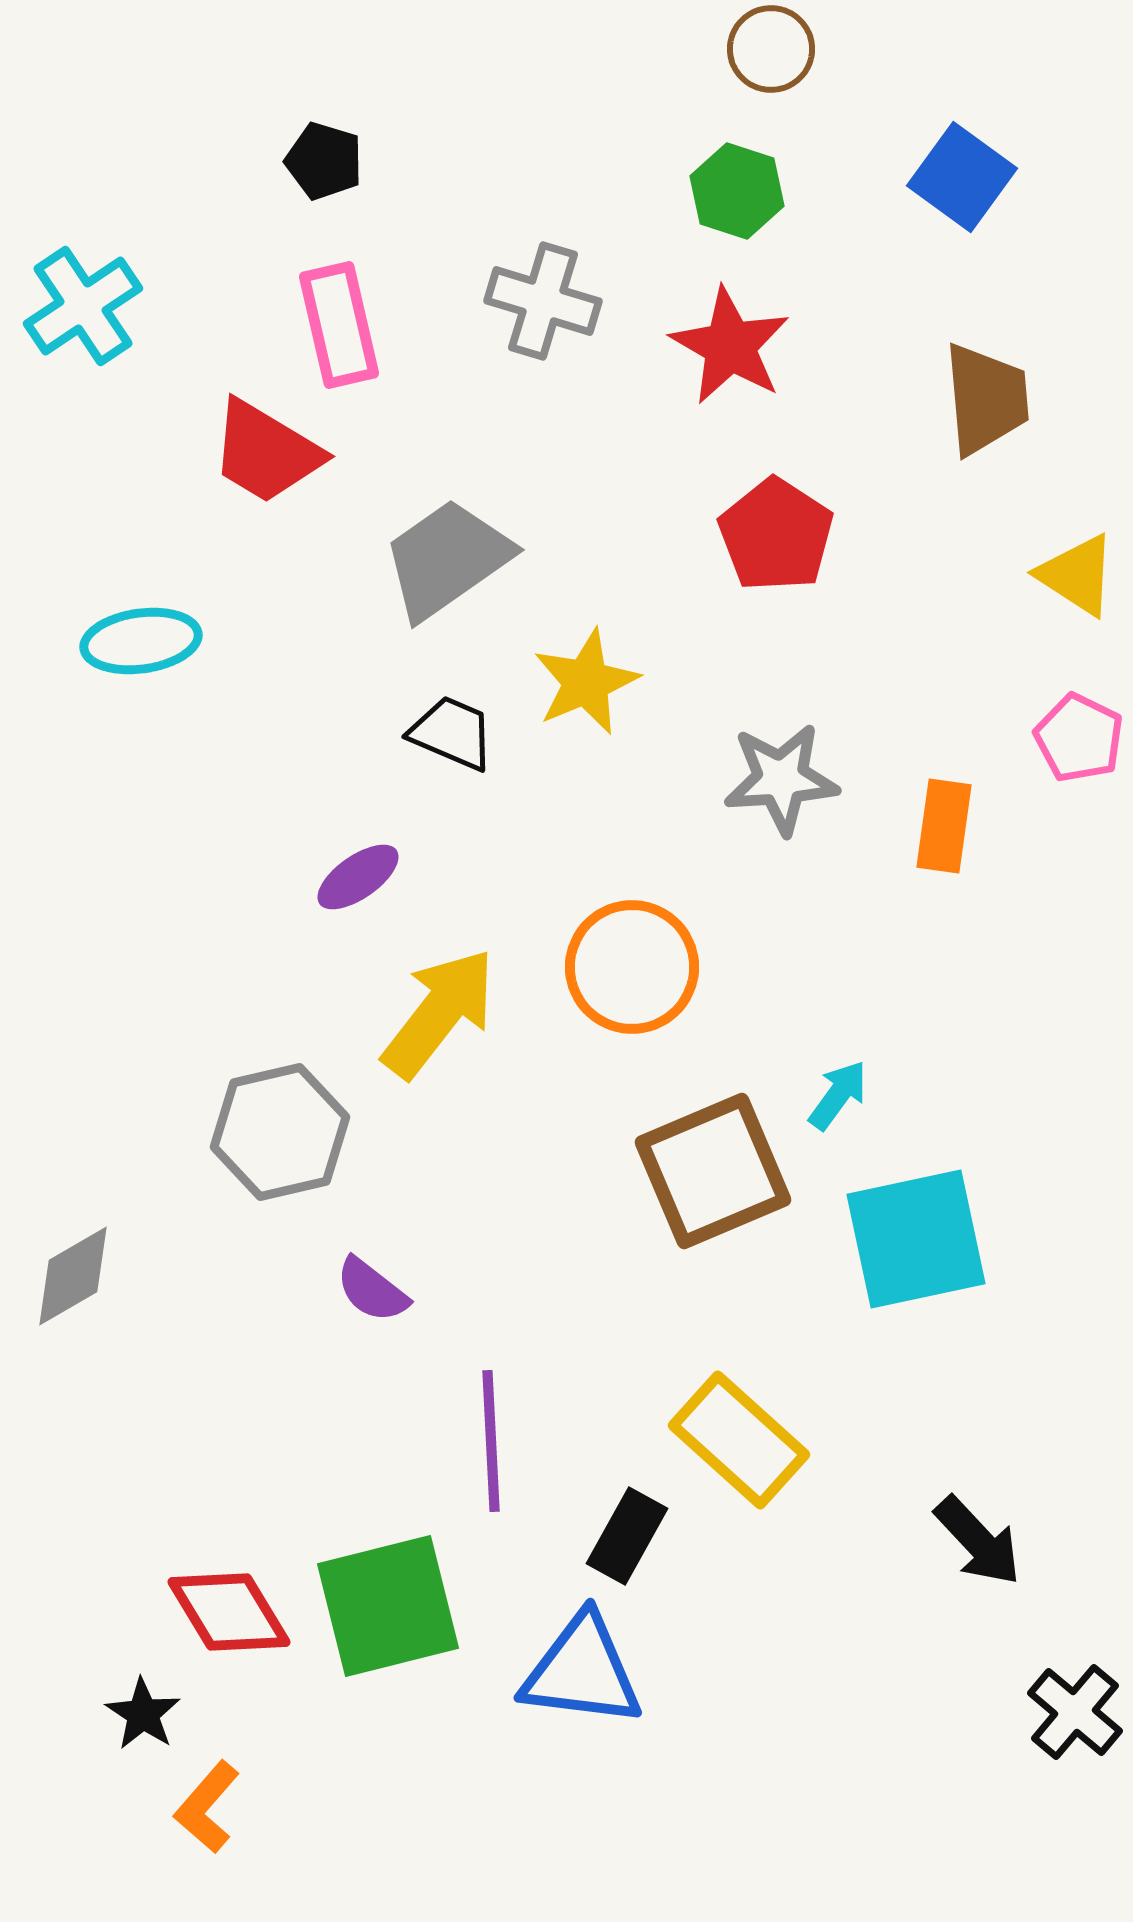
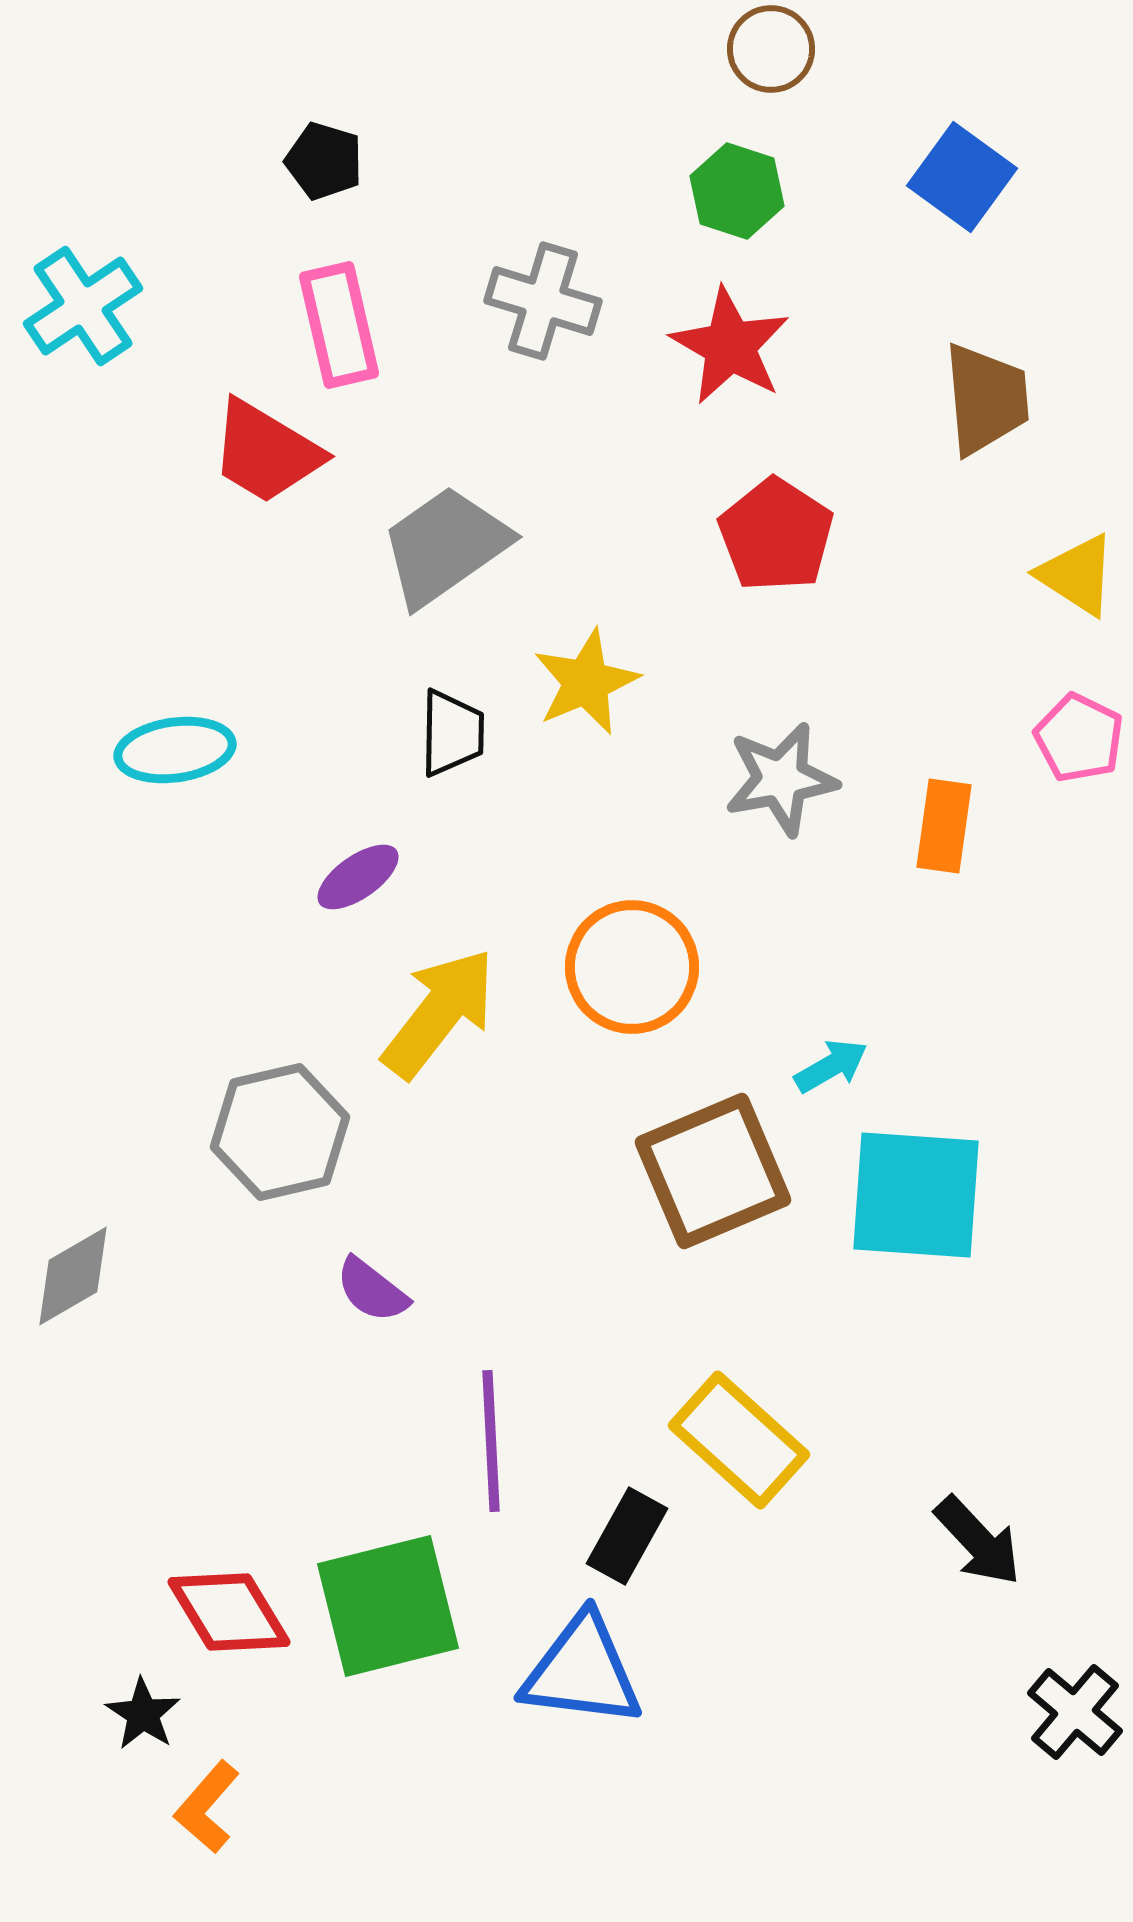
gray trapezoid: moved 2 px left, 13 px up
cyan ellipse: moved 34 px right, 109 px down
black trapezoid: rotated 68 degrees clockwise
gray star: rotated 6 degrees counterclockwise
cyan arrow: moved 7 px left, 29 px up; rotated 24 degrees clockwise
cyan square: moved 44 px up; rotated 16 degrees clockwise
